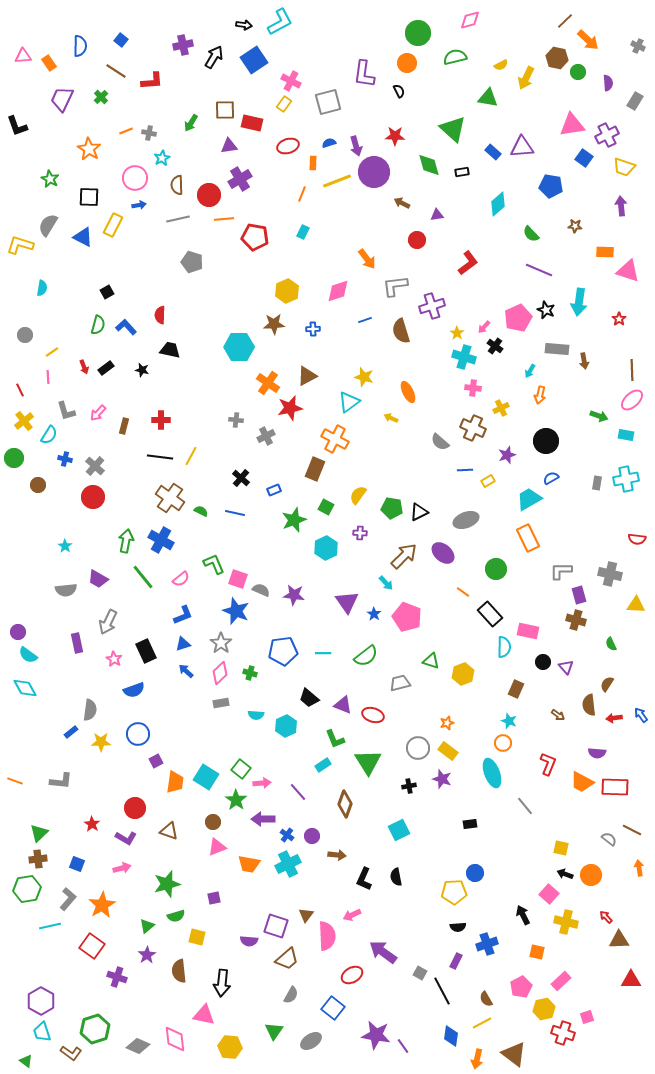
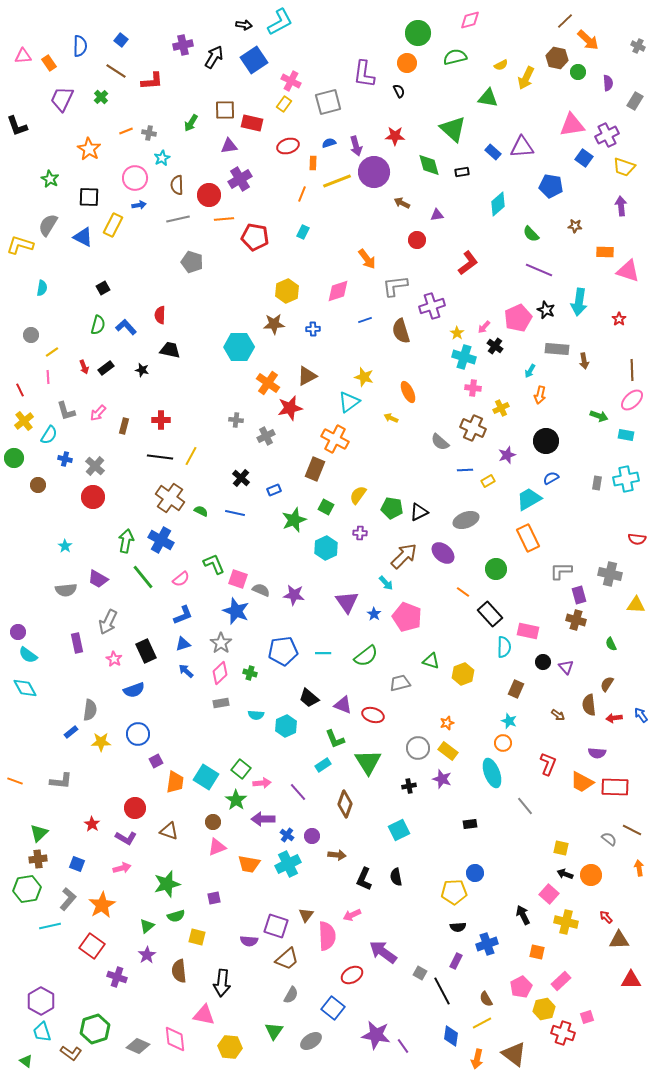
black square at (107, 292): moved 4 px left, 4 px up
gray circle at (25, 335): moved 6 px right
